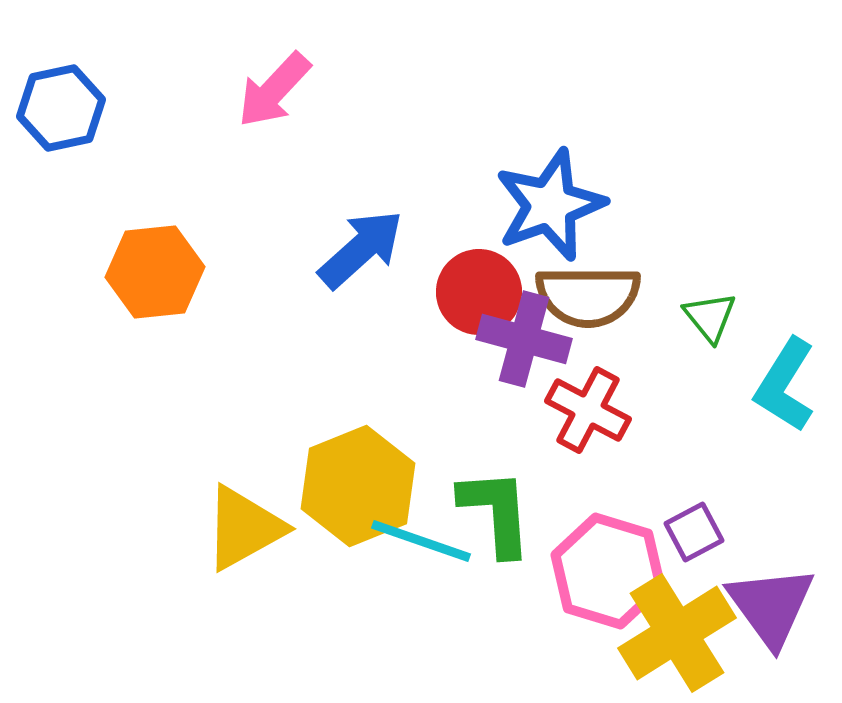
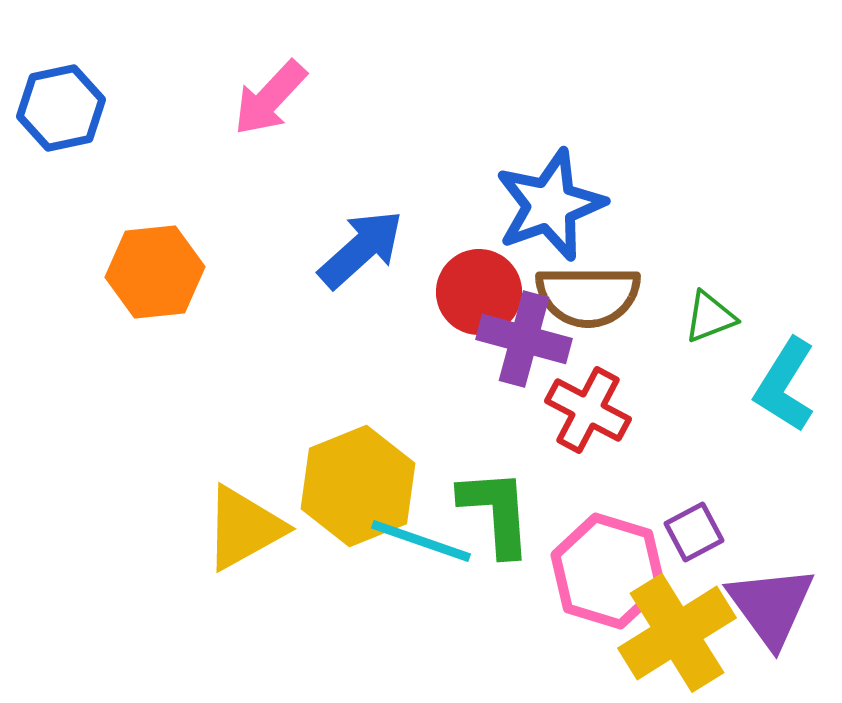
pink arrow: moved 4 px left, 8 px down
green triangle: rotated 48 degrees clockwise
